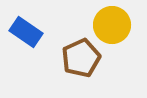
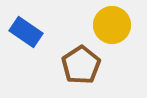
brown pentagon: moved 7 px down; rotated 9 degrees counterclockwise
